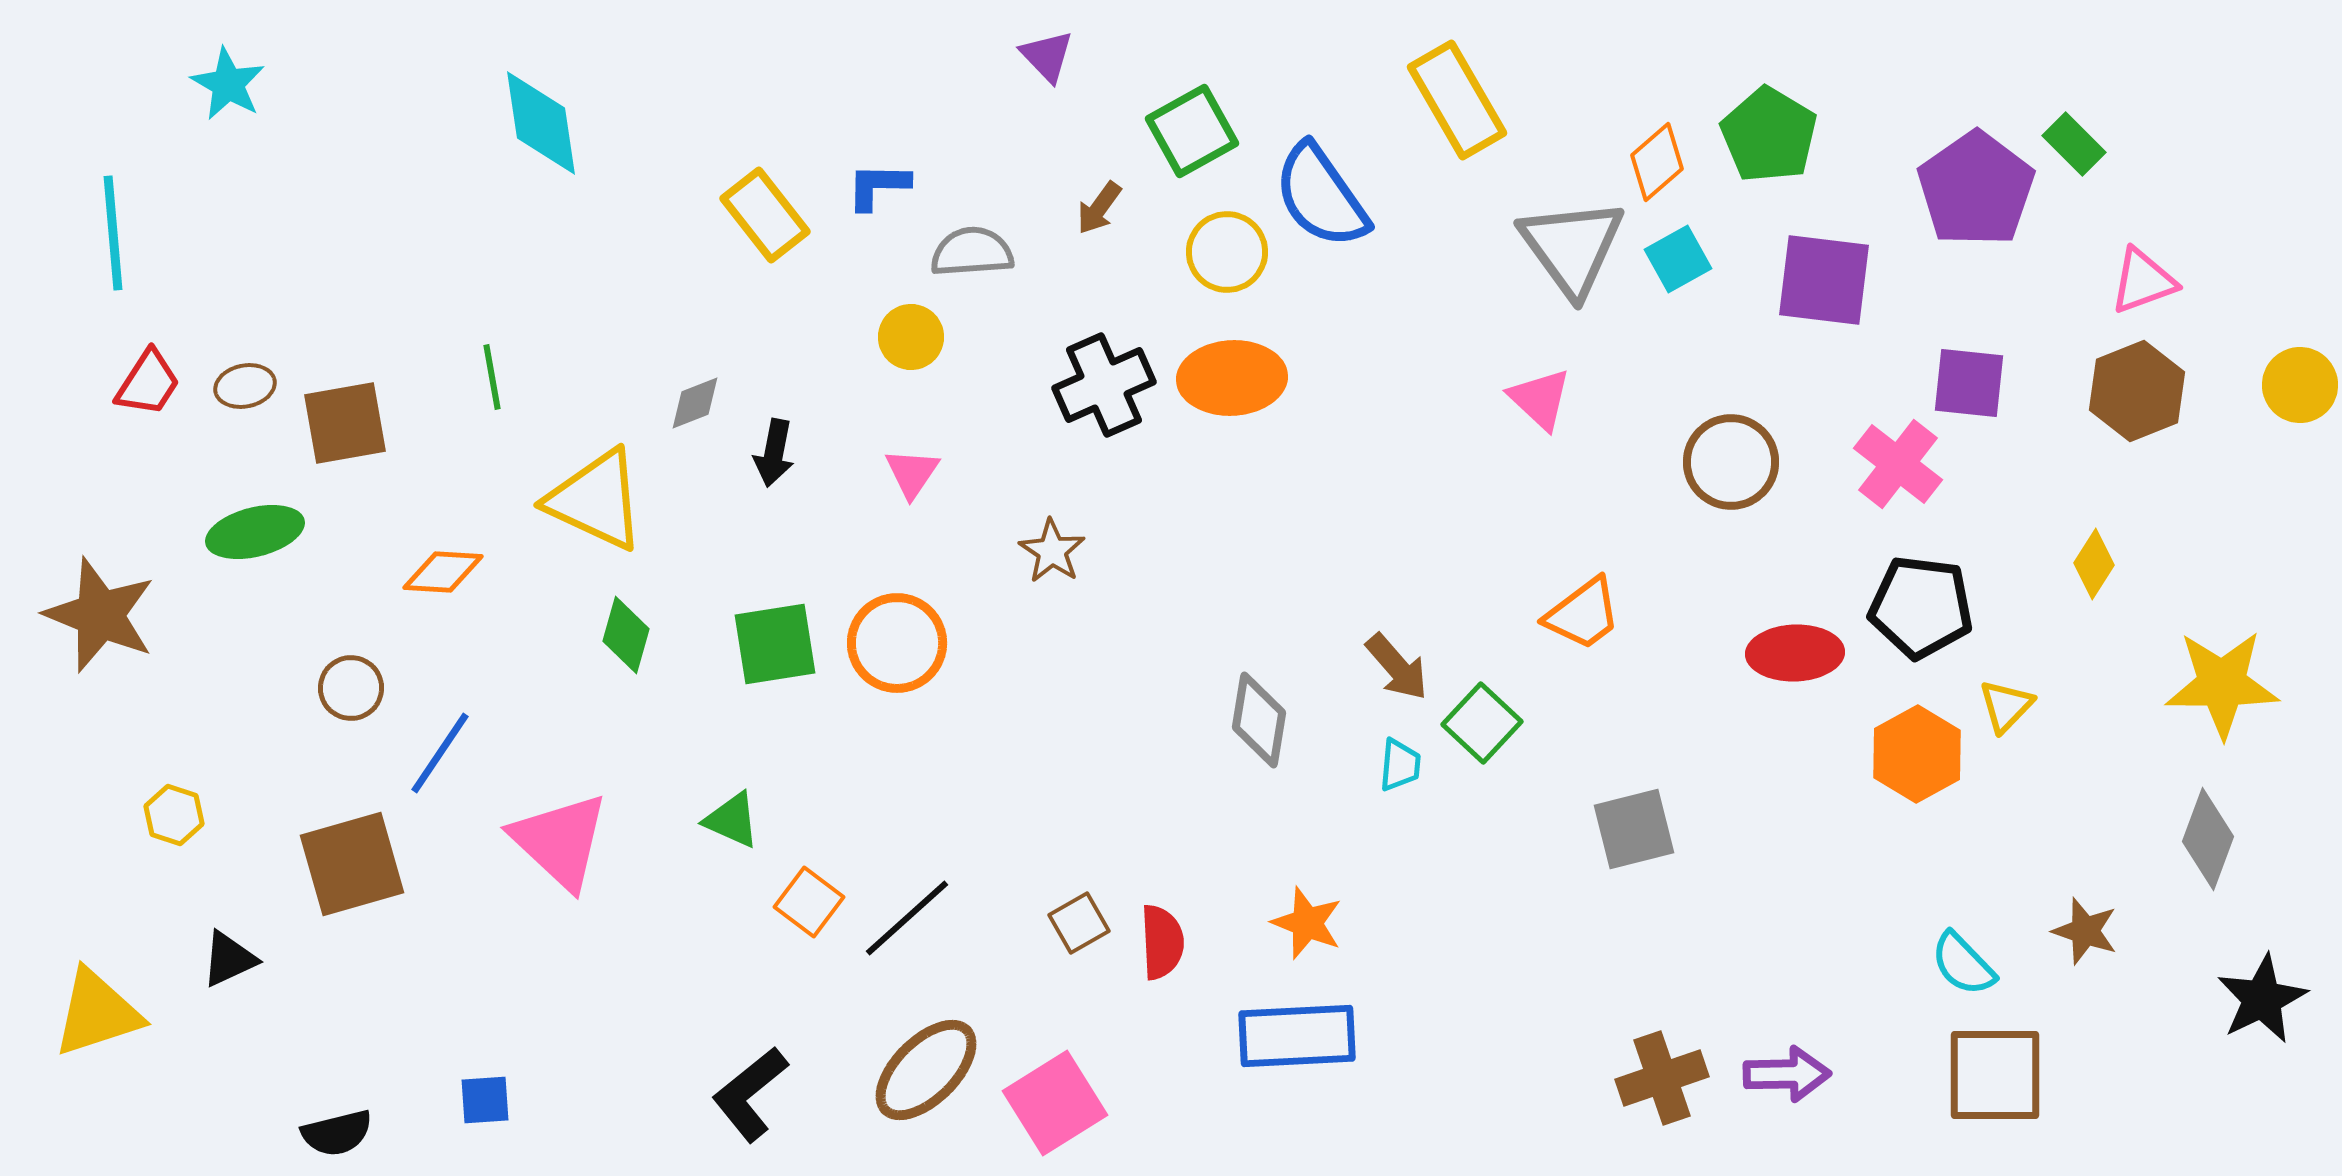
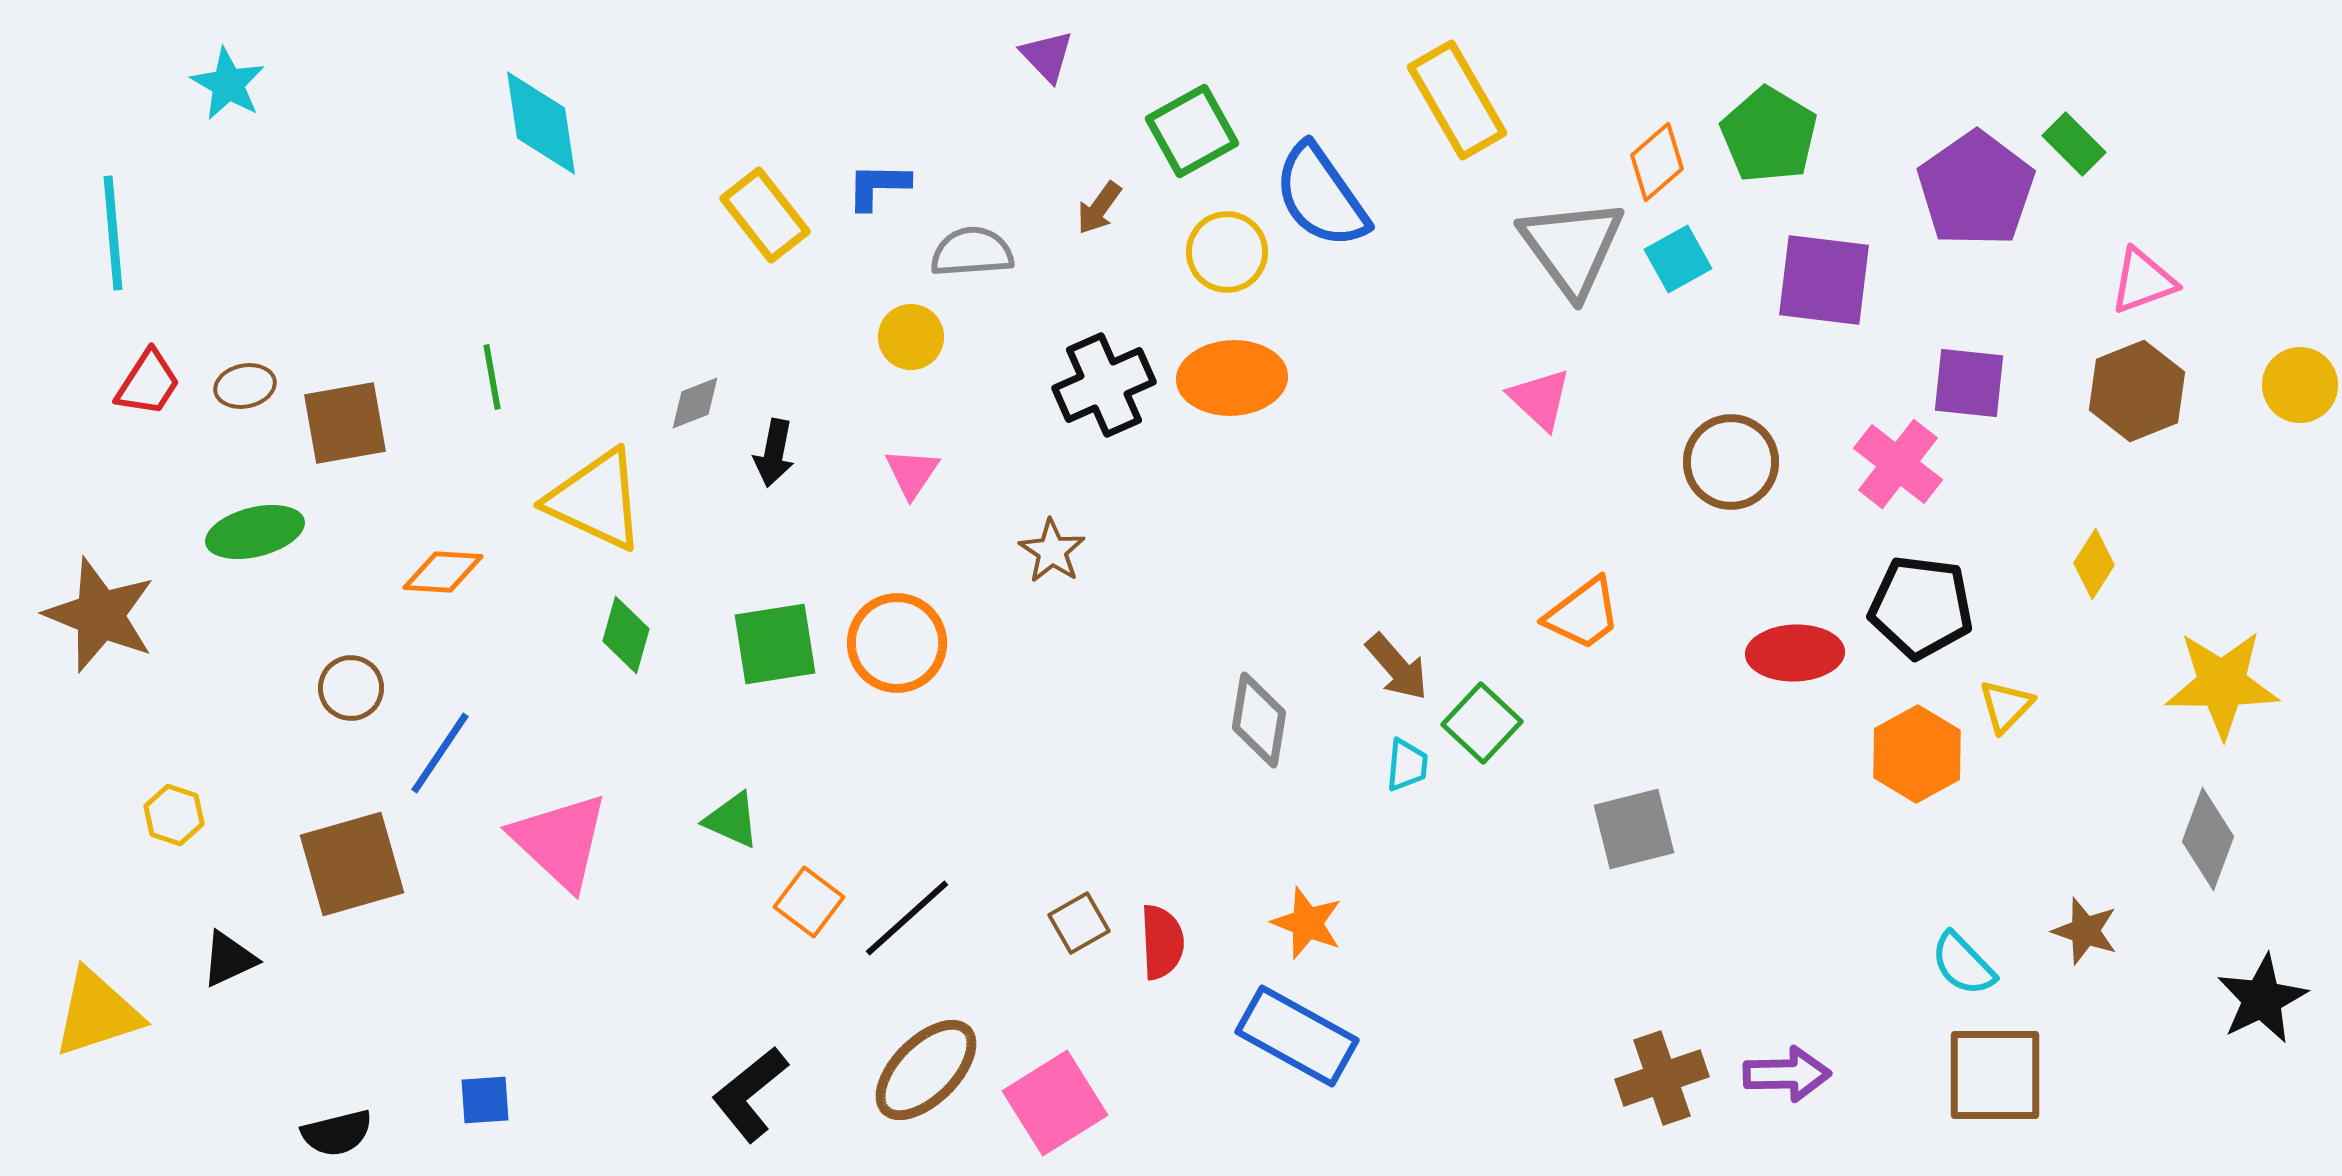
cyan trapezoid at (1400, 765): moved 7 px right
blue rectangle at (1297, 1036): rotated 32 degrees clockwise
